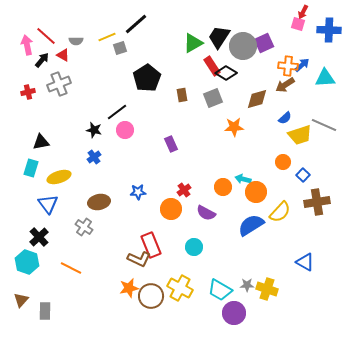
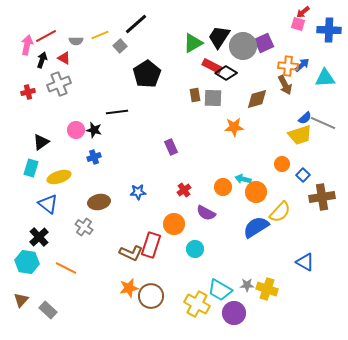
red arrow at (303, 12): rotated 24 degrees clockwise
red line at (46, 36): rotated 70 degrees counterclockwise
yellow line at (107, 37): moved 7 px left, 2 px up
pink arrow at (27, 45): rotated 24 degrees clockwise
gray square at (120, 48): moved 2 px up; rotated 24 degrees counterclockwise
red triangle at (63, 55): moved 1 px right, 3 px down
black arrow at (42, 60): rotated 21 degrees counterclockwise
red rectangle at (212, 66): rotated 30 degrees counterclockwise
black pentagon at (147, 78): moved 4 px up
brown arrow at (285, 85): rotated 84 degrees counterclockwise
brown rectangle at (182, 95): moved 13 px right
gray square at (213, 98): rotated 24 degrees clockwise
black line at (117, 112): rotated 30 degrees clockwise
blue semicircle at (285, 118): moved 20 px right
gray line at (324, 125): moved 1 px left, 2 px up
pink circle at (125, 130): moved 49 px left
black triangle at (41, 142): rotated 24 degrees counterclockwise
purple rectangle at (171, 144): moved 3 px down
blue cross at (94, 157): rotated 16 degrees clockwise
orange circle at (283, 162): moved 1 px left, 2 px down
brown cross at (317, 202): moved 5 px right, 5 px up
blue triangle at (48, 204): rotated 15 degrees counterclockwise
orange circle at (171, 209): moved 3 px right, 15 px down
blue semicircle at (251, 225): moved 5 px right, 2 px down
red rectangle at (151, 245): rotated 40 degrees clockwise
cyan circle at (194, 247): moved 1 px right, 2 px down
brown L-shape at (139, 259): moved 8 px left, 6 px up
cyan hexagon at (27, 262): rotated 10 degrees counterclockwise
orange line at (71, 268): moved 5 px left
yellow cross at (180, 288): moved 17 px right, 16 px down
gray rectangle at (45, 311): moved 3 px right, 1 px up; rotated 48 degrees counterclockwise
